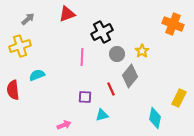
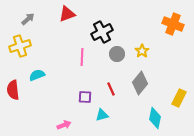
gray diamond: moved 10 px right, 7 px down
